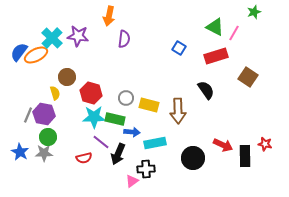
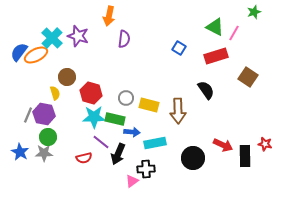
purple star: rotated 10 degrees clockwise
